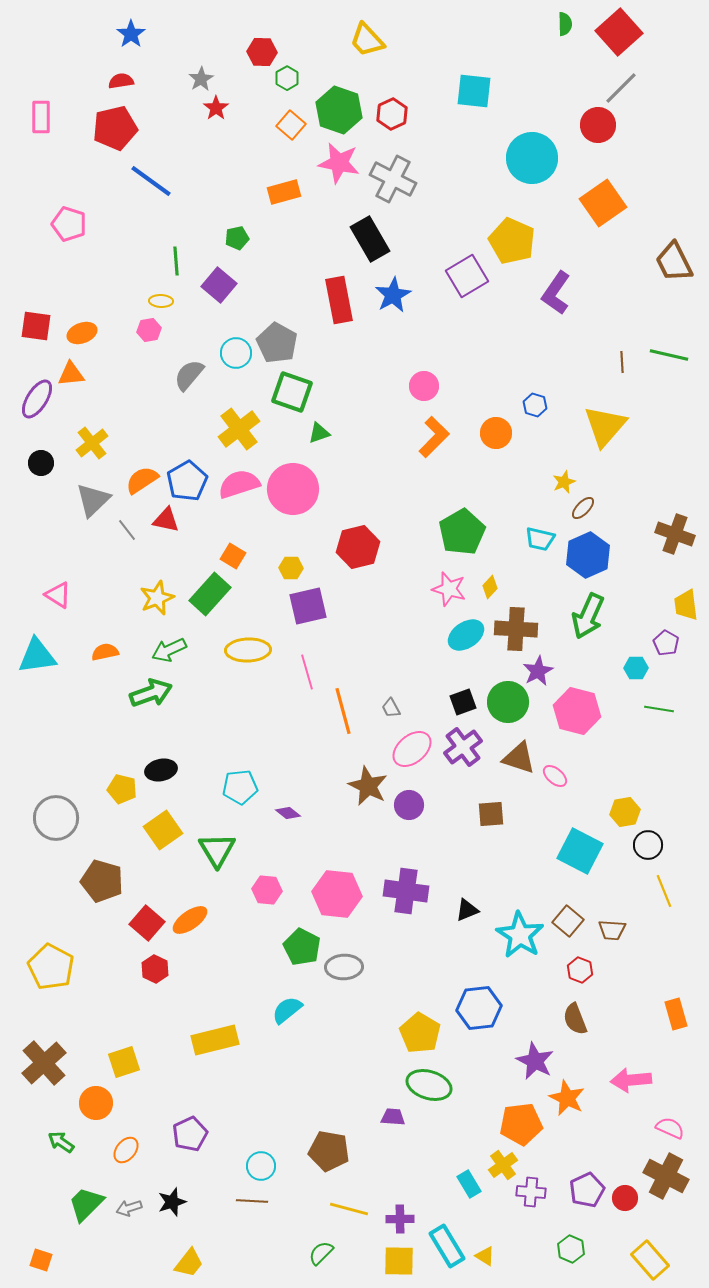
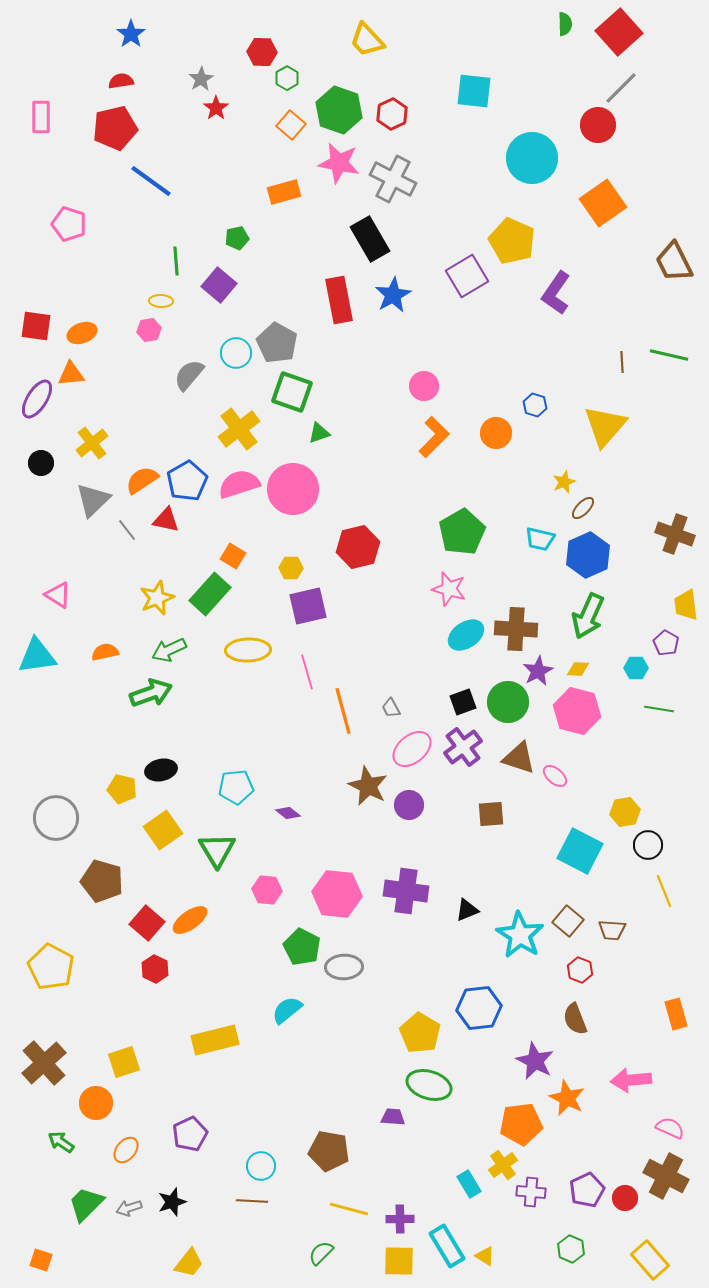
yellow diamond at (490, 587): moved 88 px right, 82 px down; rotated 50 degrees clockwise
cyan pentagon at (240, 787): moved 4 px left
